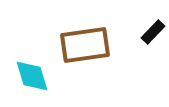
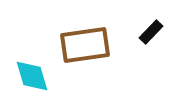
black rectangle: moved 2 px left
